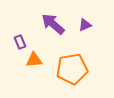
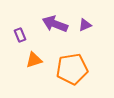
purple arrow: moved 2 px right; rotated 20 degrees counterclockwise
purple rectangle: moved 7 px up
orange triangle: rotated 12 degrees counterclockwise
